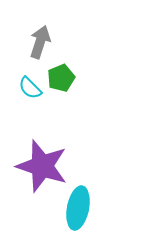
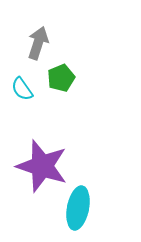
gray arrow: moved 2 px left, 1 px down
cyan semicircle: moved 8 px left, 1 px down; rotated 10 degrees clockwise
